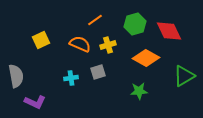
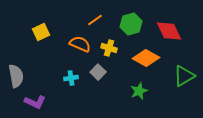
green hexagon: moved 4 px left
yellow square: moved 8 px up
yellow cross: moved 1 px right, 3 px down; rotated 35 degrees clockwise
gray square: rotated 28 degrees counterclockwise
green star: rotated 18 degrees counterclockwise
